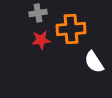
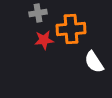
red star: moved 3 px right
